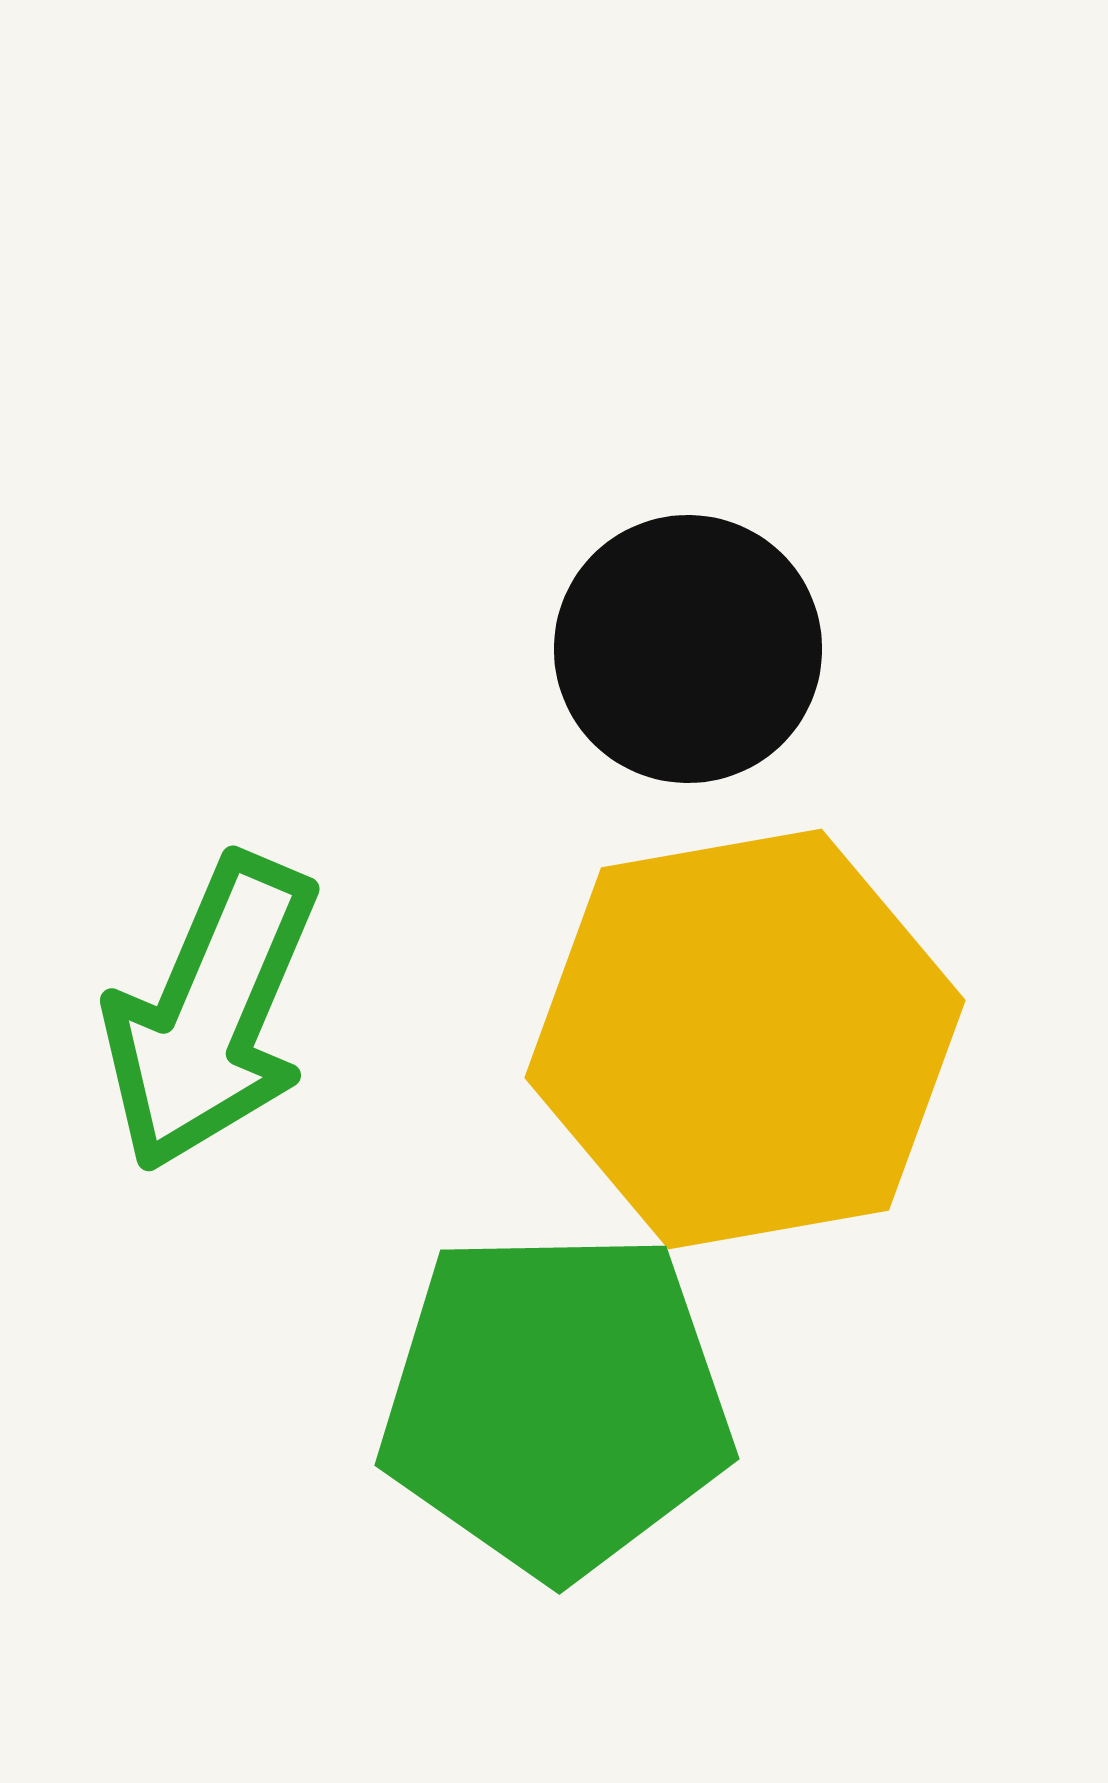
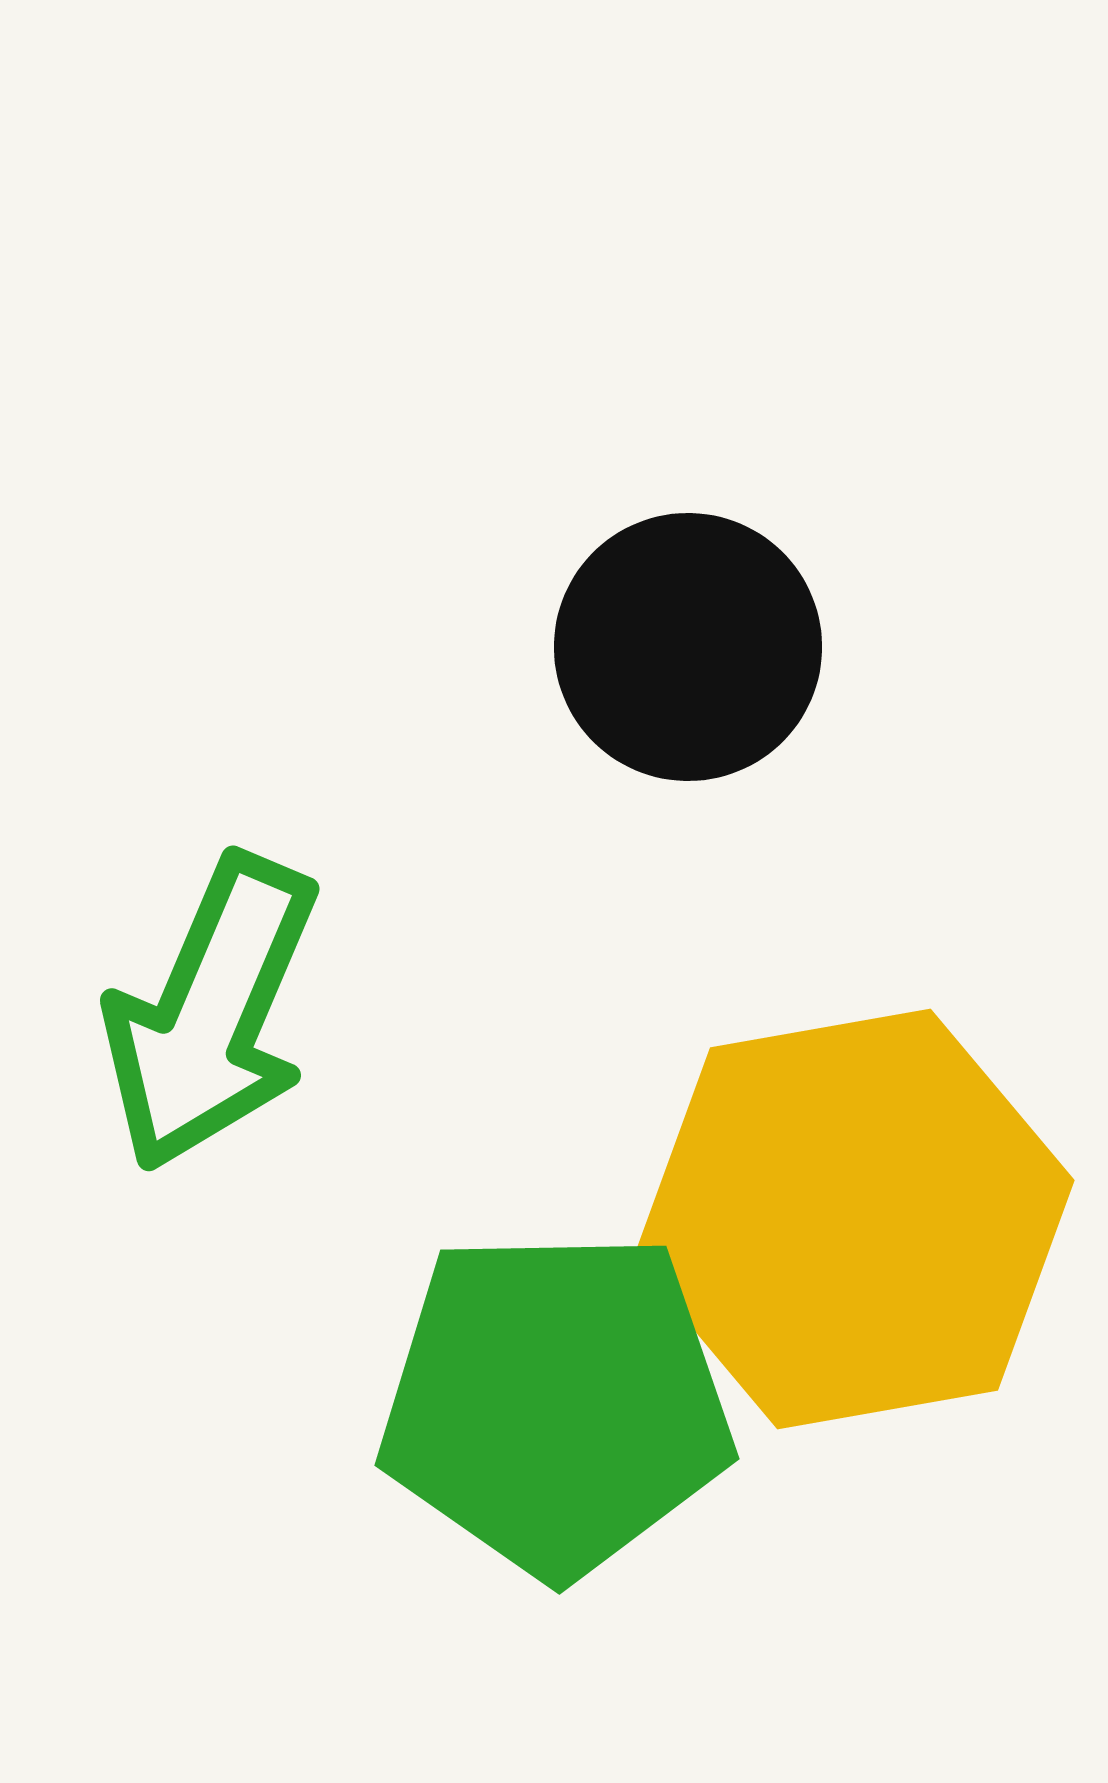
black circle: moved 2 px up
yellow hexagon: moved 109 px right, 180 px down
